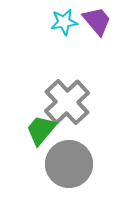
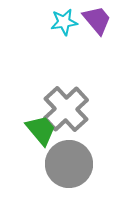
purple trapezoid: moved 1 px up
gray cross: moved 1 px left, 7 px down
green trapezoid: rotated 100 degrees clockwise
